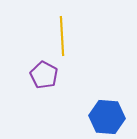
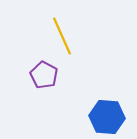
yellow line: rotated 21 degrees counterclockwise
